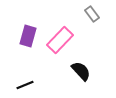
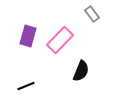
black semicircle: rotated 65 degrees clockwise
black line: moved 1 px right, 1 px down
